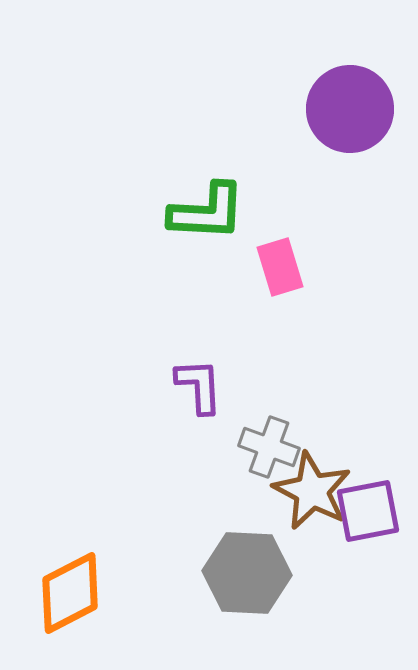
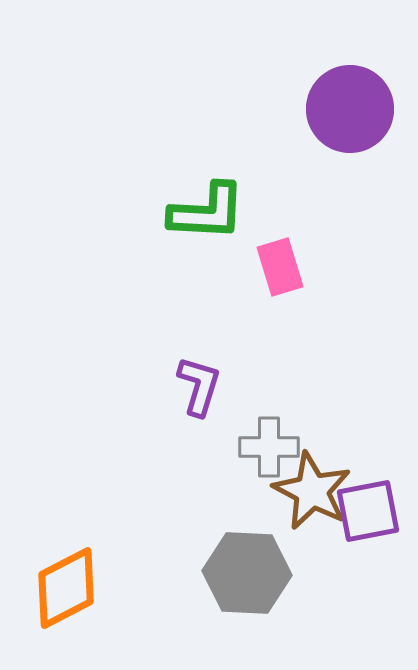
purple L-shape: rotated 20 degrees clockwise
gray cross: rotated 20 degrees counterclockwise
orange diamond: moved 4 px left, 5 px up
